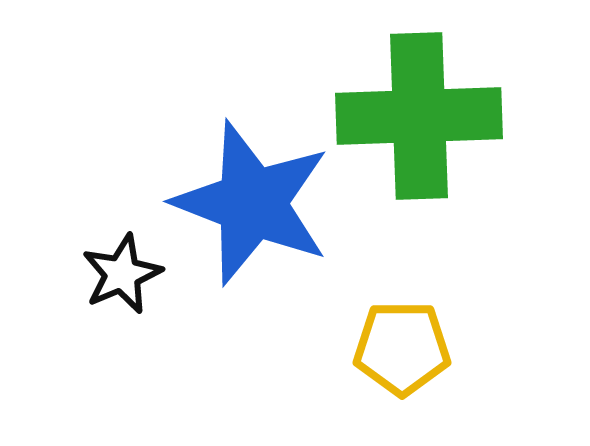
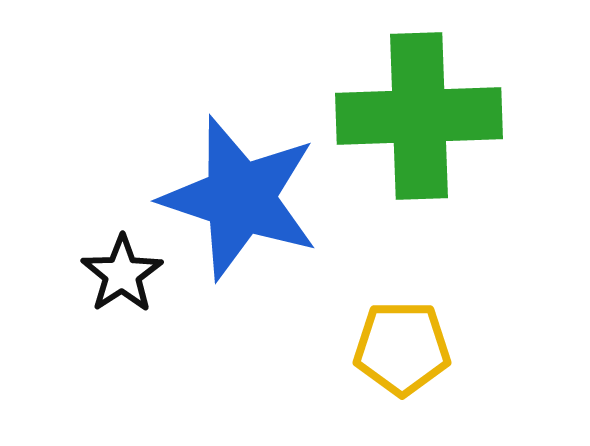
blue star: moved 12 px left, 5 px up; rotated 3 degrees counterclockwise
black star: rotated 10 degrees counterclockwise
